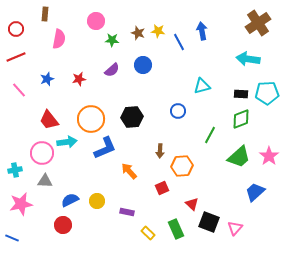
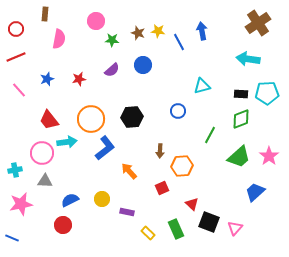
blue L-shape at (105, 148): rotated 15 degrees counterclockwise
yellow circle at (97, 201): moved 5 px right, 2 px up
